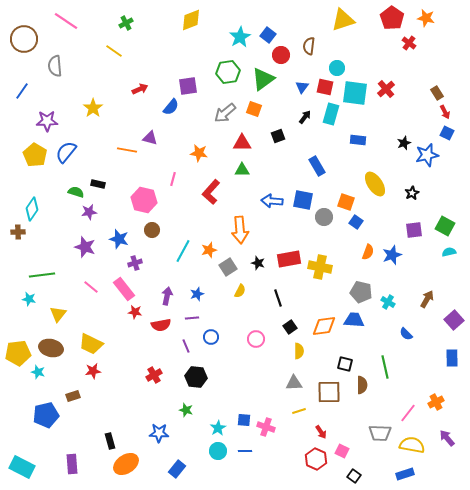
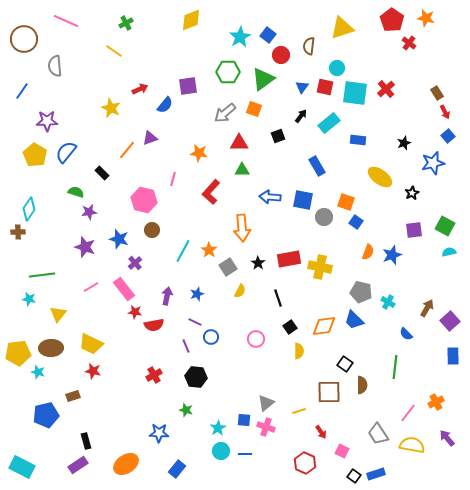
red pentagon at (392, 18): moved 2 px down
yellow triangle at (343, 20): moved 1 px left, 8 px down
pink line at (66, 21): rotated 10 degrees counterclockwise
green hexagon at (228, 72): rotated 10 degrees clockwise
blue semicircle at (171, 107): moved 6 px left, 2 px up
yellow star at (93, 108): moved 18 px right; rotated 12 degrees counterclockwise
cyan rectangle at (331, 114): moved 2 px left, 9 px down; rotated 35 degrees clockwise
black arrow at (305, 117): moved 4 px left, 1 px up
blue square at (447, 133): moved 1 px right, 3 px down; rotated 24 degrees clockwise
purple triangle at (150, 138): rotated 35 degrees counterclockwise
red triangle at (242, 143): moved 3 px left
orange line at (127, 150): rotated 60 degrees counterclockwise
blue star at (427, 155): moved 6 px right, 8 px down
black rectangle at (98, 184): moved 4 px right, 11 px up; rotated 32 degrees clockwise
yellow ellipse at (375, 184): moved 5 px right, 7 px up; rotated 20 degrees counterclockwise
blue arrow at (272, 201): moved 2 px left, 4 px up
cyan diamond at (32, 209): moved 3 px left
orange arrow at (240, 230): moved 2 px right, 2 px up
orange star at (209, 250): rotated 21 degrees counterclockwise
purple cross at (135, 263): rotated 24 degrees counterclockwise
black star at (258, 263): rotated 16 degrees clockwise
pink line at (91, 287): rotated 70 degrees counterclockwise
brown arrow at (427, 299): moved 9 px down
purple line at (192, 318): moved 3 px right, 4 px down; rotated 32 degrees clockwise
blue trapezoid at (354, 320): rotated 140 degrees counterclockwise
purple square at (454, 320): moved 4 px left, 1 px down
red semicircle at (161, 325): moved 7 px left
brown ellipse at (51, 348): rotated 15 degrees counterclockwise
blue rectangle at (452, 358): moved 1 px right, 2 px up
black square at (345, 364): rotated 21 degrees clockwise
green line at (385, 367): moved 10 px right; rotated 20 degrees clockwise
red star at (93, 371): rotated 21 degrees clockwise
gray triangle at (294, 383): moved 28 px left, 20 px down; rotated 36 degrees counterclockwise
gray trapezoid at (380, 433): moved 2 px left, 1 px down; rotated 55 degrees clockwise
black rectangle at (110, 441): moved 24 px left
cyan circle at (218, 451): moved 3 px right
blue line at (245, 451): moved 3 px down
red hexagon at (316, 459): moved 11 px left, 4 px down
purple rectangle at (72, 464): moved 6 px right, 1 px down; rotated 60 degrees clockwise
blue rectangle at (405, 474): moved 29 px left
